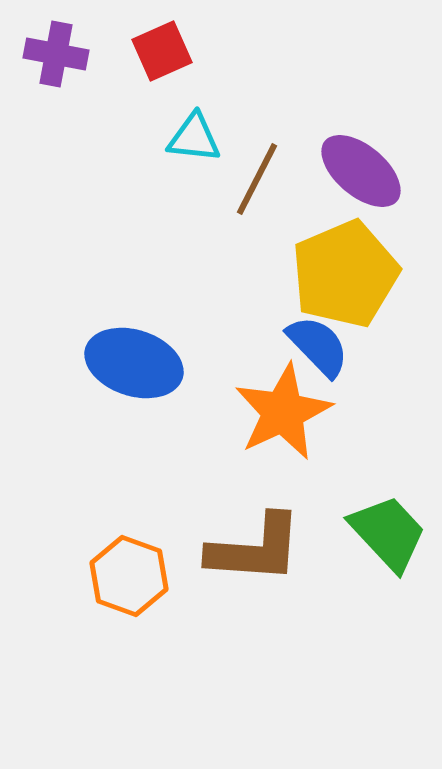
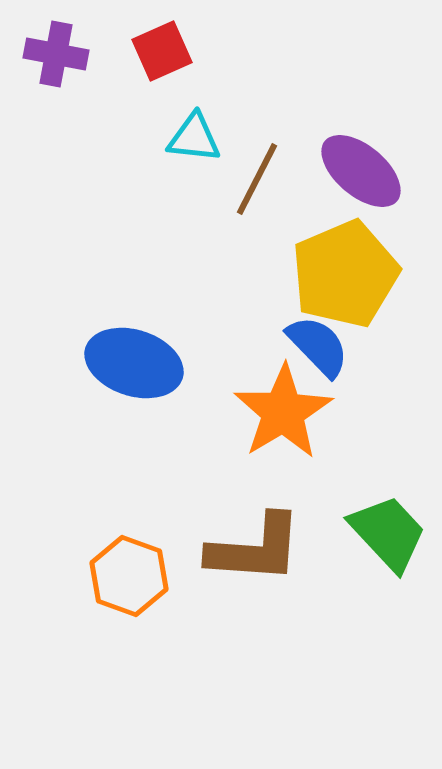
orange star: rotated 6 degrees counterclockwise
